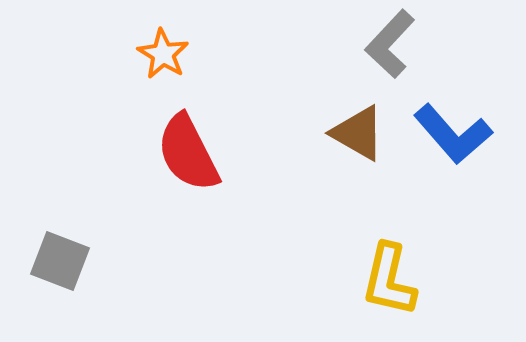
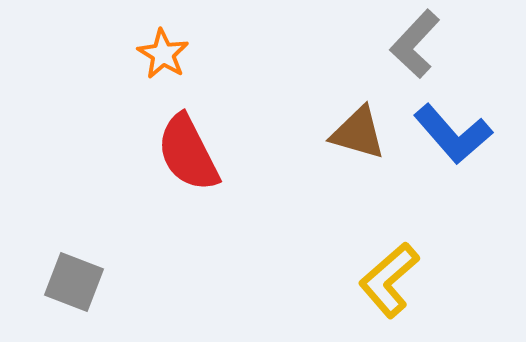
gray L-shape: moved 25 px right
brown triangle: rotated 14 degrees counterclockwise
gray square: moved 14 px right, 21 px down
yellow L-shape: rotated 36 degrees clockwise
